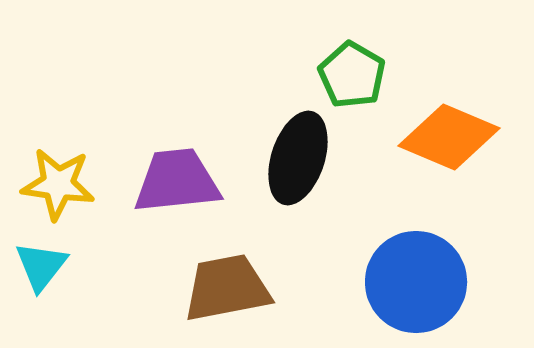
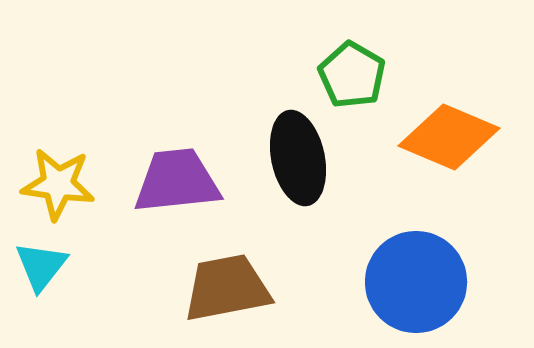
black ellipse: rotated 30 degrees counterclockwise
